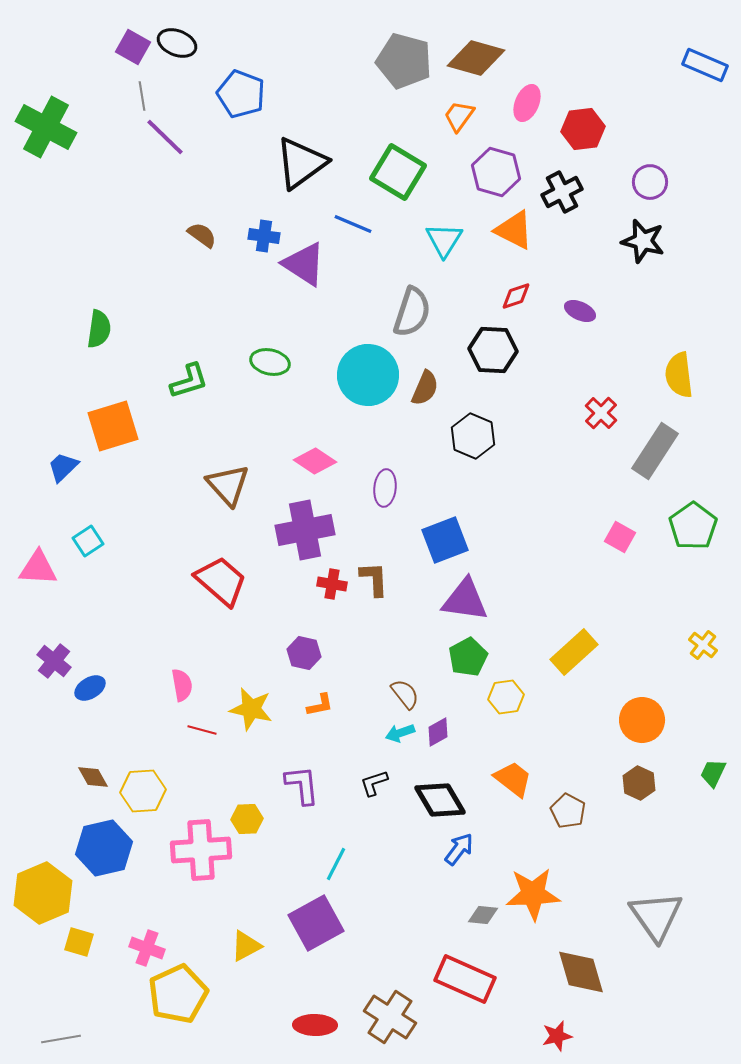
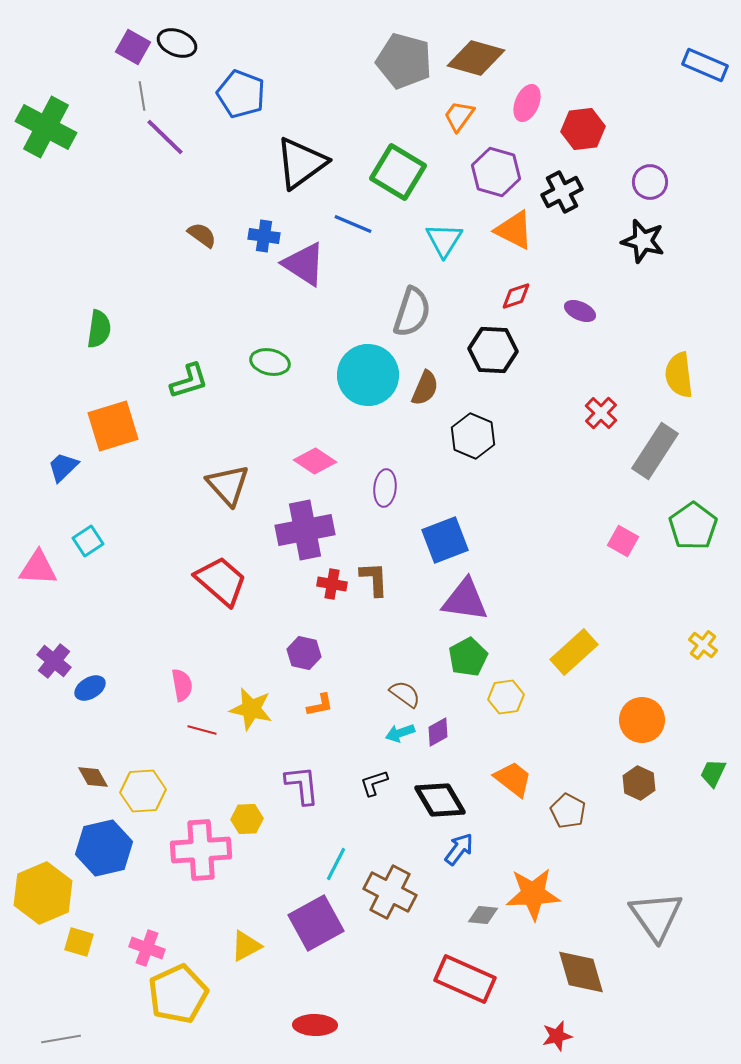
pink square at (620, 537): moved 3 px right, 4 px down
brown semicircle at (405, 694): rotated 16 degrees counterclockwise
brown cross at (390, 1017): moved 125 px up; rotated 6 degrees counterclockwise
